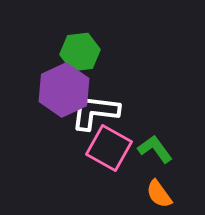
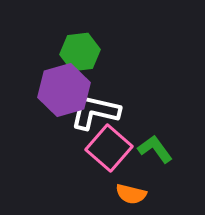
purple hexagon: rotated 9 degrees clockwise
white L-shape: rotated 6 degrees clockwise
pink square: rotated 12 degrees clockwise
orange semicircle: moved 28 px left; rotated 40 degrees counterclockwise
